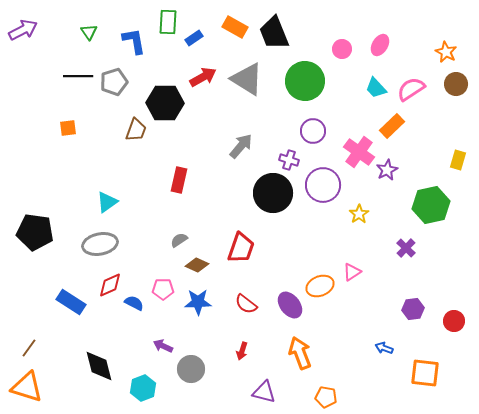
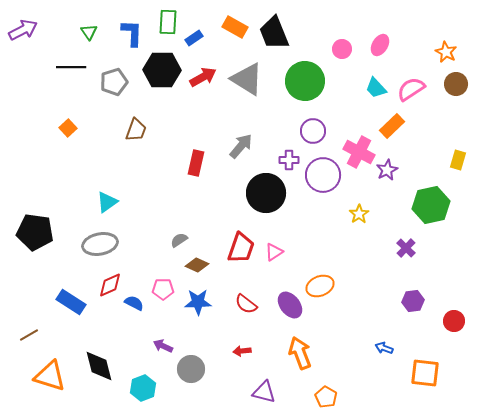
blue L-shape at (134, 41): moved 2 px left, 8 px up; rotated 12 degrees clockwise
black line at (78, 76): moved 7 px left, 9 px up
black hexagon at (165, 103): moved 3 px left, 33 px up
orange square at (68, 128): rotated 36 degrees counterclockwise
pink cross at (359, 152): rotated 8 degrees counterclockwise
purple cross at (289, 160): rotated 18 degrees counterclockwise
red rectangle at (179, 180): moved 17 px right, 17 px up
purple circle at (323, 185): moved 10 px up
black circle at (273, 193): moved 7 px left
pink triangle at (352, 272): moved 78 px left, 20 px up
purple hexagon at (413, 309): moved 8 px up
brown line at (29, 348): moved 13 px up; rotated 24 degrees clockwise
red arrow at (242, 351): rotated 66 degrees clockwise
orange triangle at (27, 387): moved 23 px right, 11 px up
orange pentagon at (326, 397): rotated 20 degrees clockwise
